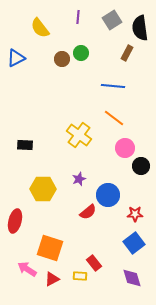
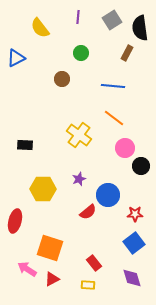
brown circle: moved 20 px down
yellow rectangle: moved 8 px right, 9 px down
